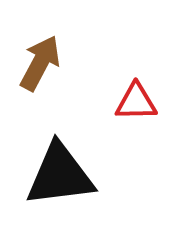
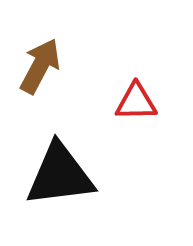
brown arrow: moved 3 px down
